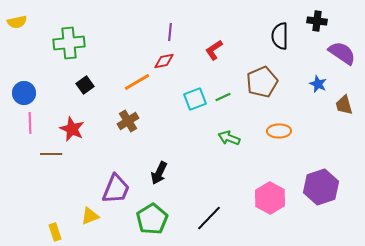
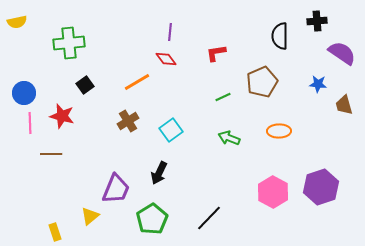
black cross: rotated 12 degrees counterclockwise
red L-shape: moved 2 px right, 3 px down; rotated 25 degrees clockwise
red diamond: moved 2 px right, 2 px up; rotated 65 degrees clockwise
blue star: rotated 18 degrees counterclockwise
cyan square: moved 24 px left, 31 px down; rotated 15 degrees counterclockwise
red star: moved 10 px left, 13 px up; rotated 10 degrees counterclockwise
pink hexagon: moved 3 px right, 6 px up
yellow triangle: rotated 18 degrees counterclockwise
